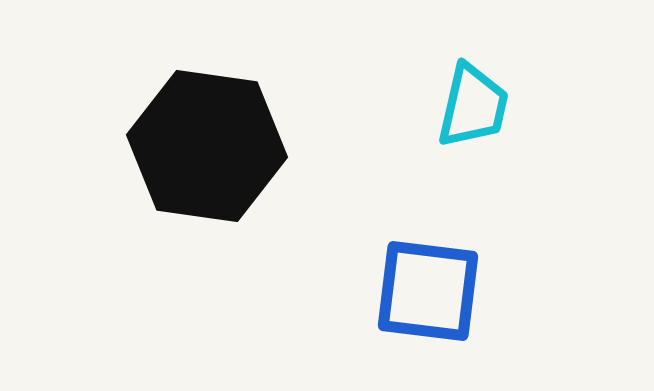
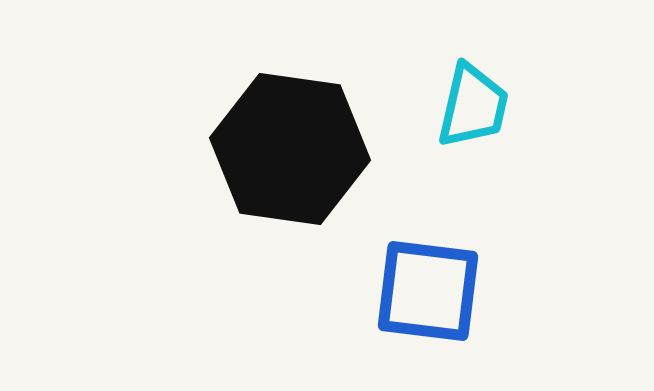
black hexagon: moved 83 px right, 3 px down
